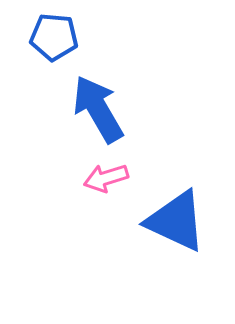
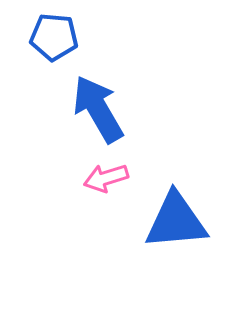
blue triangle: rotated 30 degrees counterclockwise
